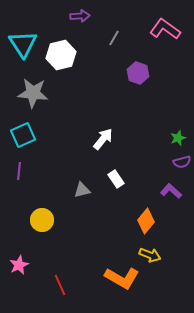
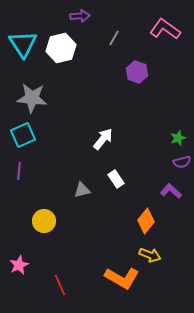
white hexagon: moved 7 px up
purple hexagon: moved 1 px left, 1 px up
gray star: moved 1 px left, 5 px down
yellow circle: moved 2 px right, 1 px down
